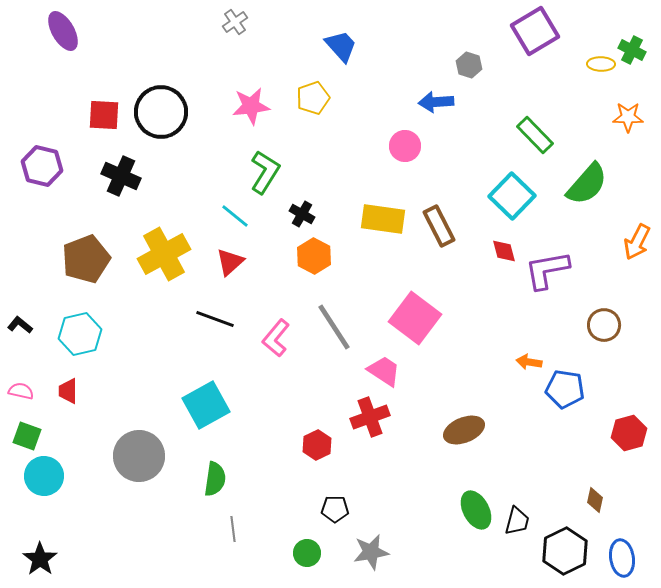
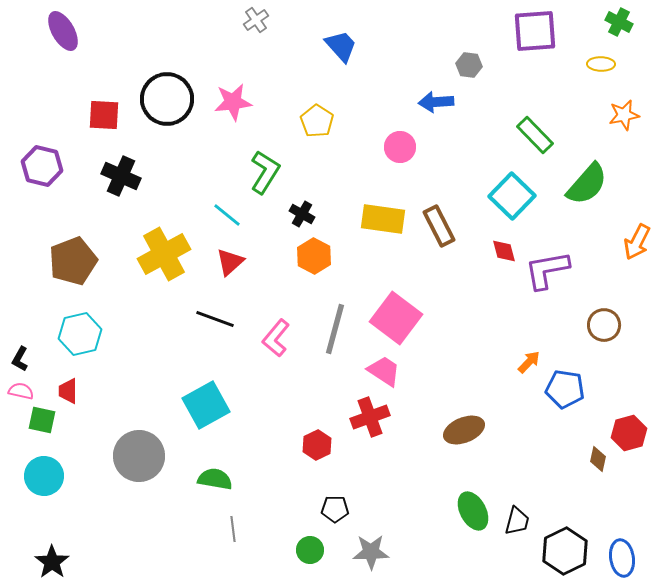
gray cross at (235, 22): moved 21 px right, 2 px up
purple square at (535, 31): rotated 27 degrees clockwise
green cross at (632, 50): moved 13 px left, 28 px up
gray hexagon at (469, 65): rotated 10 degrees counterclockwise
yellow pentagon at (313, 98): moved 4 px right, 23 px down; rotated 20 degrees counterclockwise
pink star at (251, 106): moved 18 px left, 4 px up
black circle at (161, 112): moved 6 px right, 13 px up
orange star at (628, 117): moved 4 px left, 2 px up; rotated 12 degrees counterclockwise
pink circle at (405, 146): moved 5 px left, 1 px down
cyan line at (235, 216): moved 8 px left, 1 px up
brown pentagon at (86, 259): moved 13 px left, 2 px down
pink square at (415, 318): moved 19 px left
black L-shape at (20, 325): moved 34 px down; rotated 100 degrees counterclockwise
gray line at (334, 327): moved 1 px right, 2 px down; rotated 48 degrees clockwise
orange arrow at (529, 362): rotated 125 degrees clockwise
green square at (27, 436): moved 15 px right, 16 px up; rotated 8 degrees counterclockwise
green semicircle at (215, 479): rotated 88 degrees counterclockwise
brown diamond at (595, 500): moved 3 px right, 41 px up
green ellipse at (476, 510): moved 3 px left, 1 px down
gray star at (371, 552): rotated 9 degrees clockwise
green circle at (307, 553): moved 3 px right, 3 px up
black star at (40, 559): moved 12 px right, 3 px down
